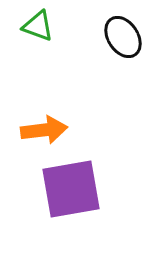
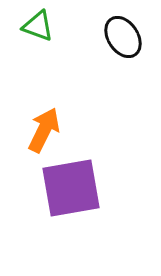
orange arrow: rotated 57 degrees counterclockwise
purple square: moved 1 px up
